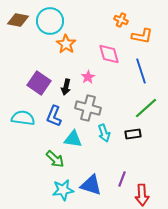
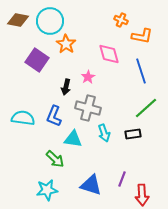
purple square: moved 2 px left, 23 px up
cyan star: moved 16 px left
